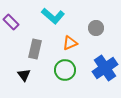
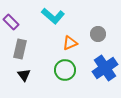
gray circle: moved 2 px right, 6 px down
gray rectangle: moved 15 px left
